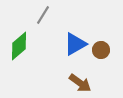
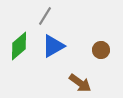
gray line: moved 2 px right, 1 px down
blue triangle: moved 22 px left, 2 px down
